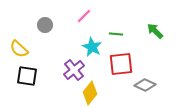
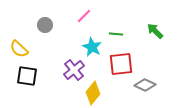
yellow diamond: moved 3 px right
